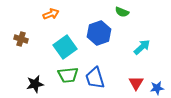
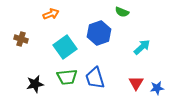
green trapezoid: moved 1 px left, 2 px down
